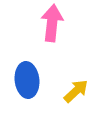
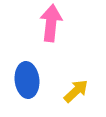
pink arrow: moved 1 px left
